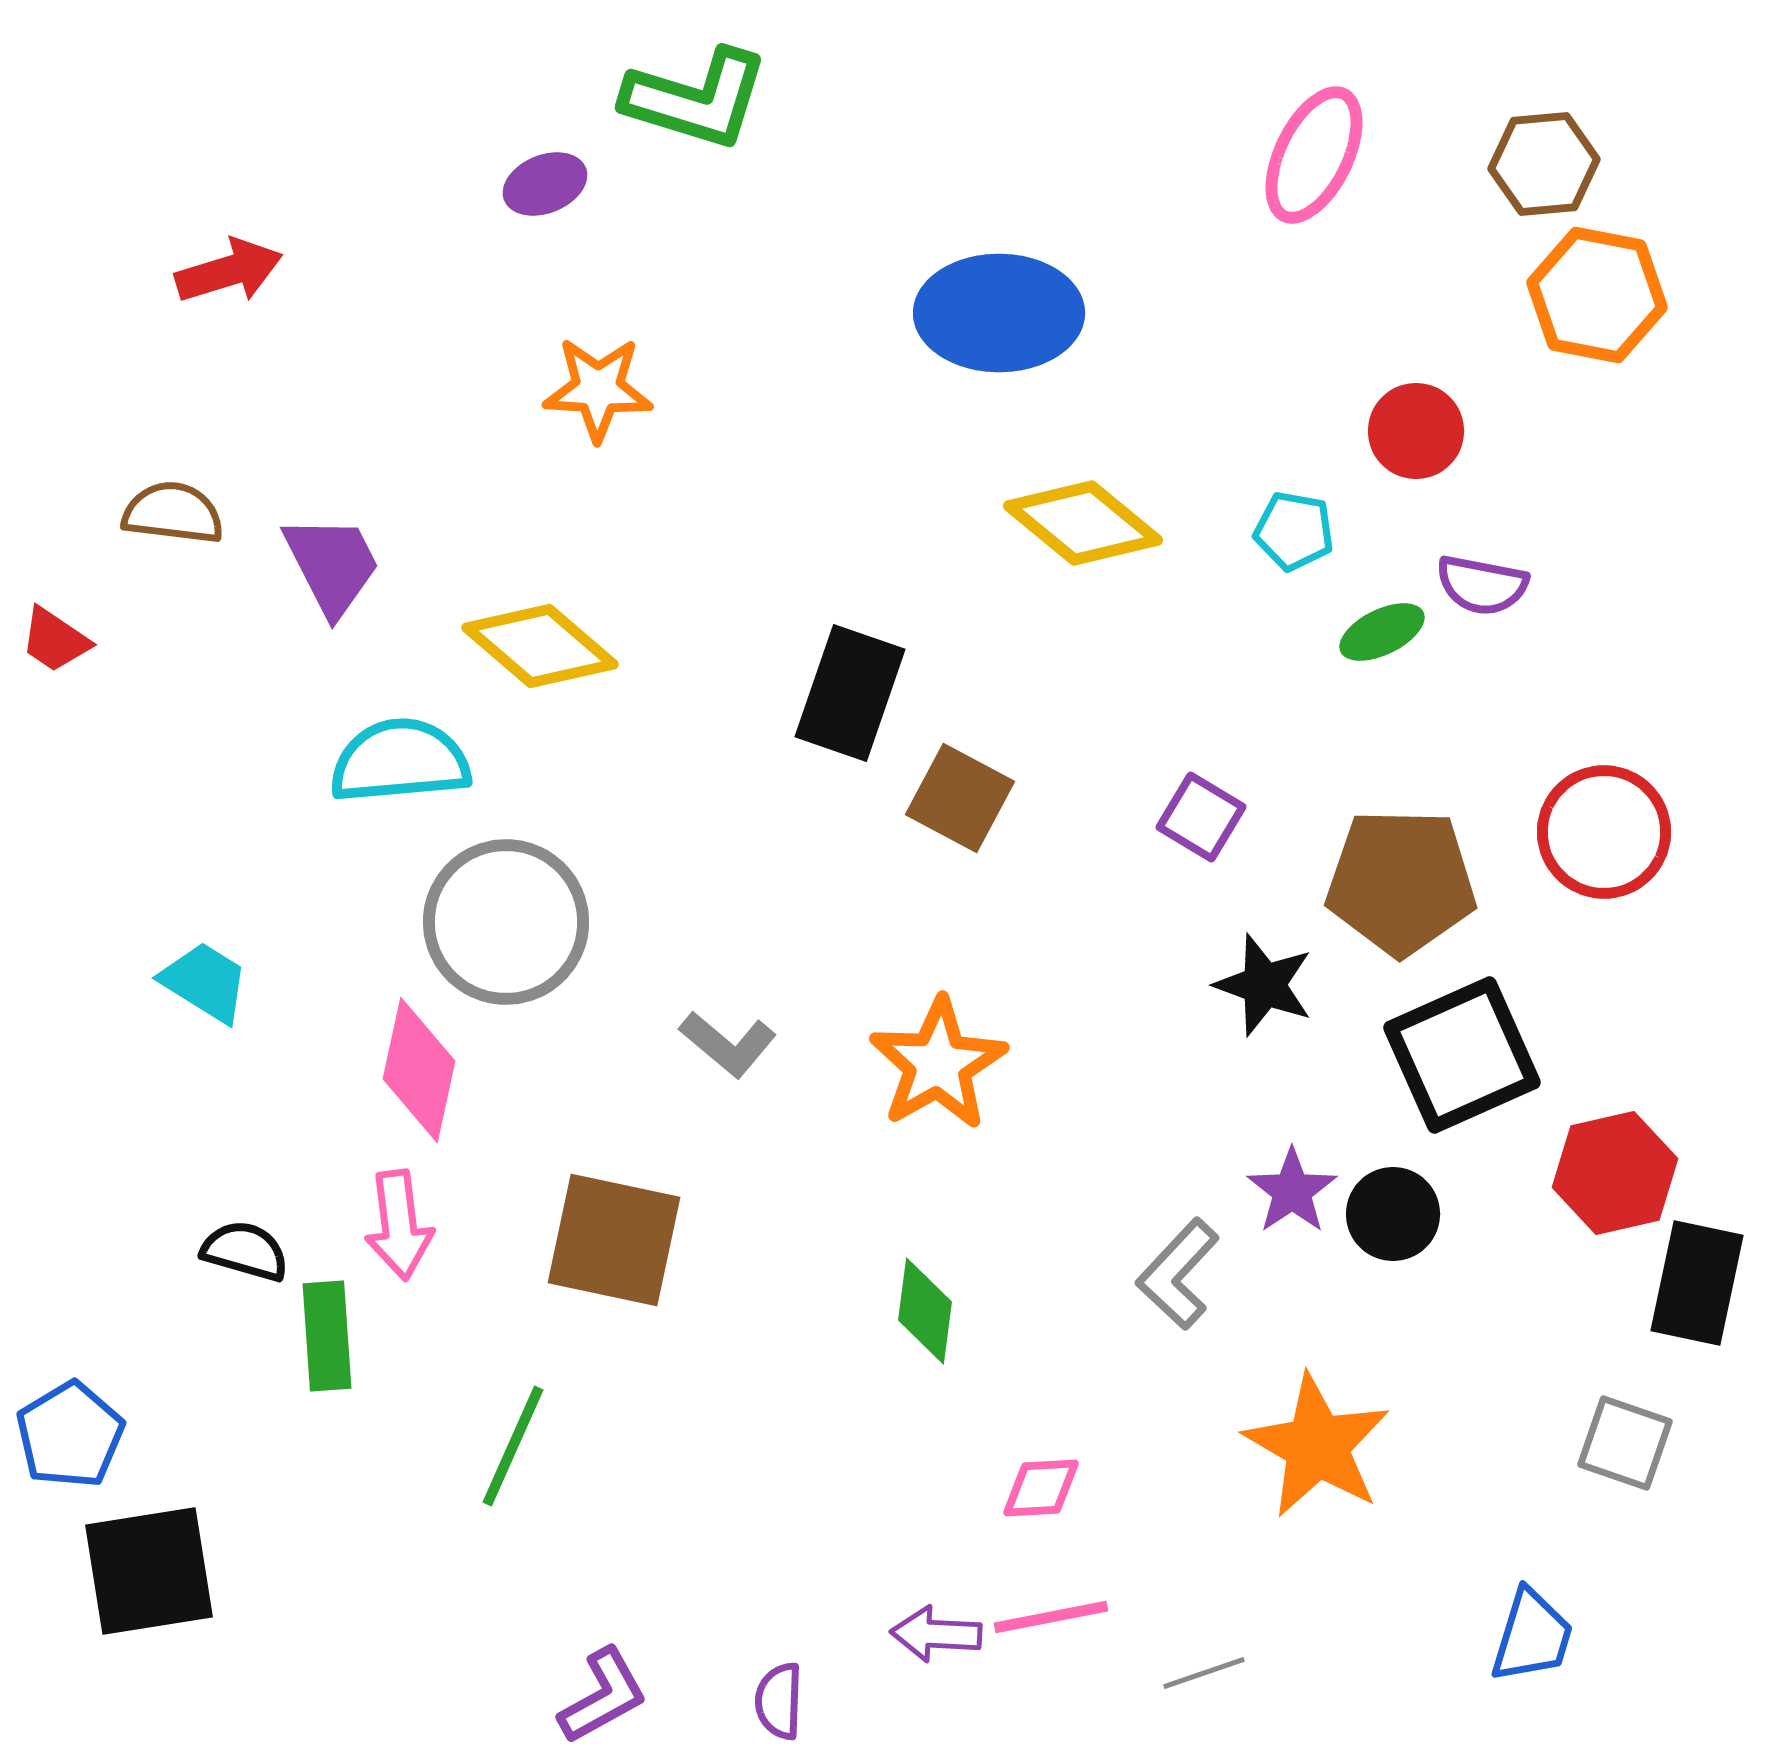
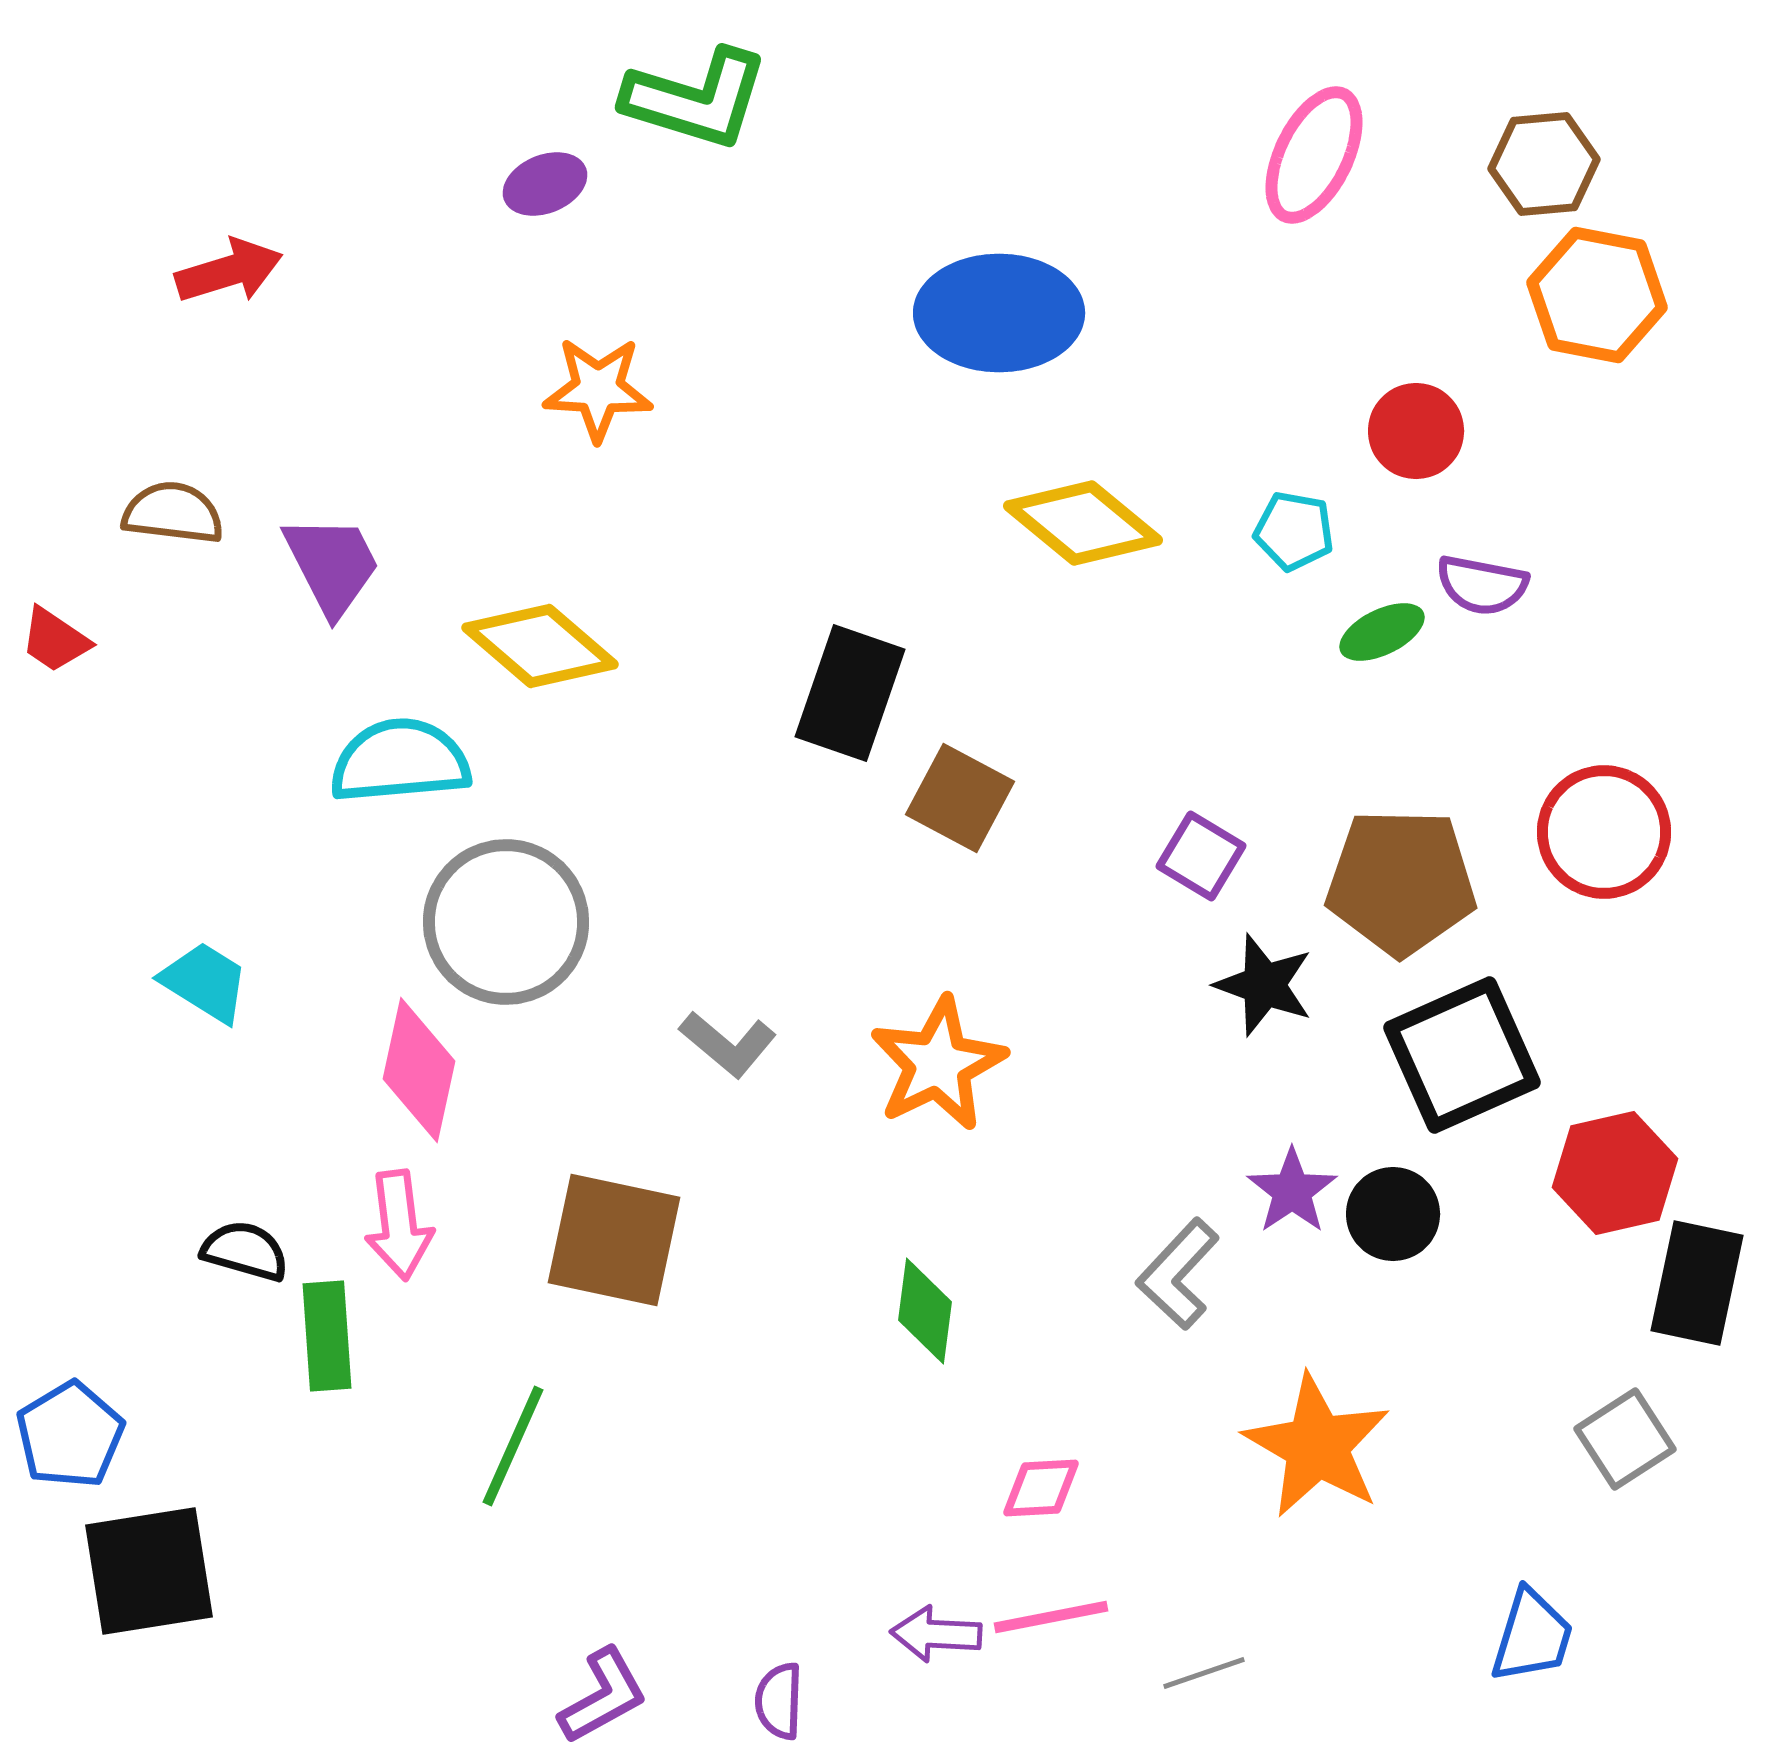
purple square at (1201, 817): moved 39 px down
orange star at (938, 1064): rotated 4 degrees clockwise
gray square at (1625, 1443): moved 4 px up; rotated 38 degrees clockwise
